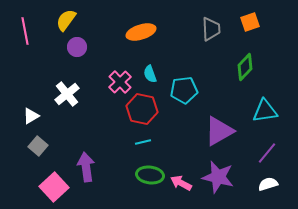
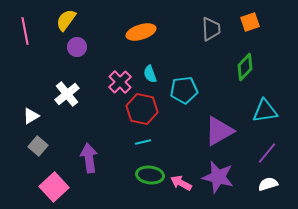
purple arrow: moved 3 px right, 9 px up
